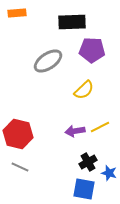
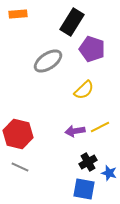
orange rectangle: moved 1 px right, 1 px down
black rectangle: rotated 56 degrees counterclockwise
purple pentagon: moved 1 px up; rotated 15 degrees clockwise
